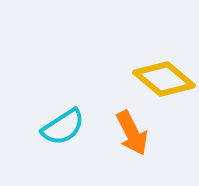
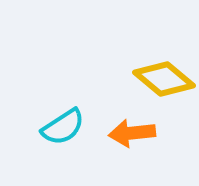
orange arrow: rotated 111 degrees clockwise
